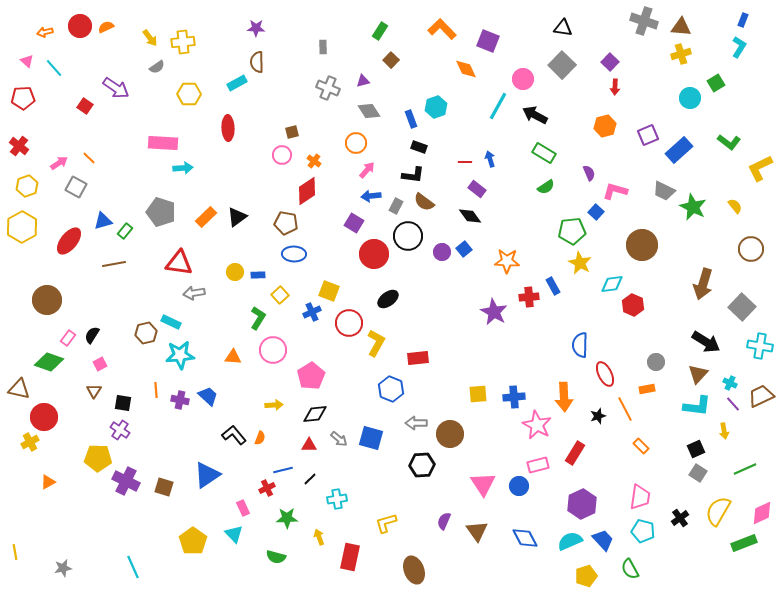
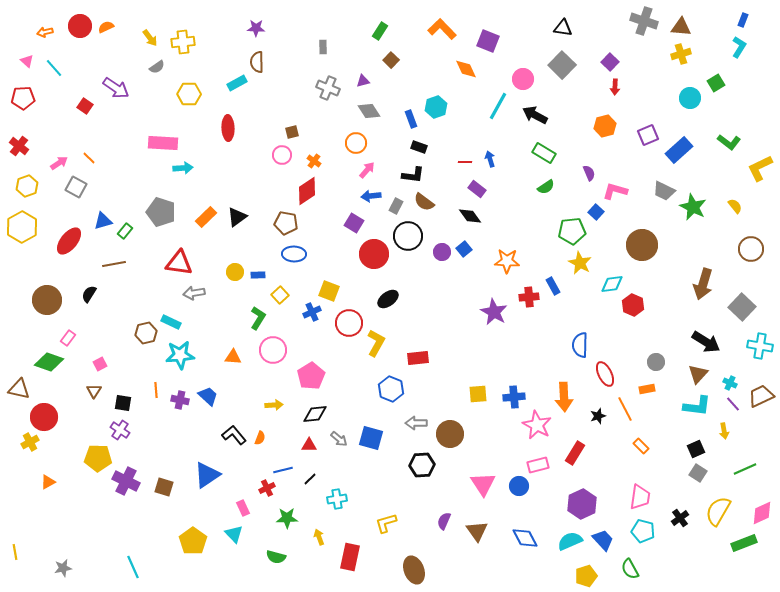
black semicircle at (92, 335): moved 3 px left, 41 px up
